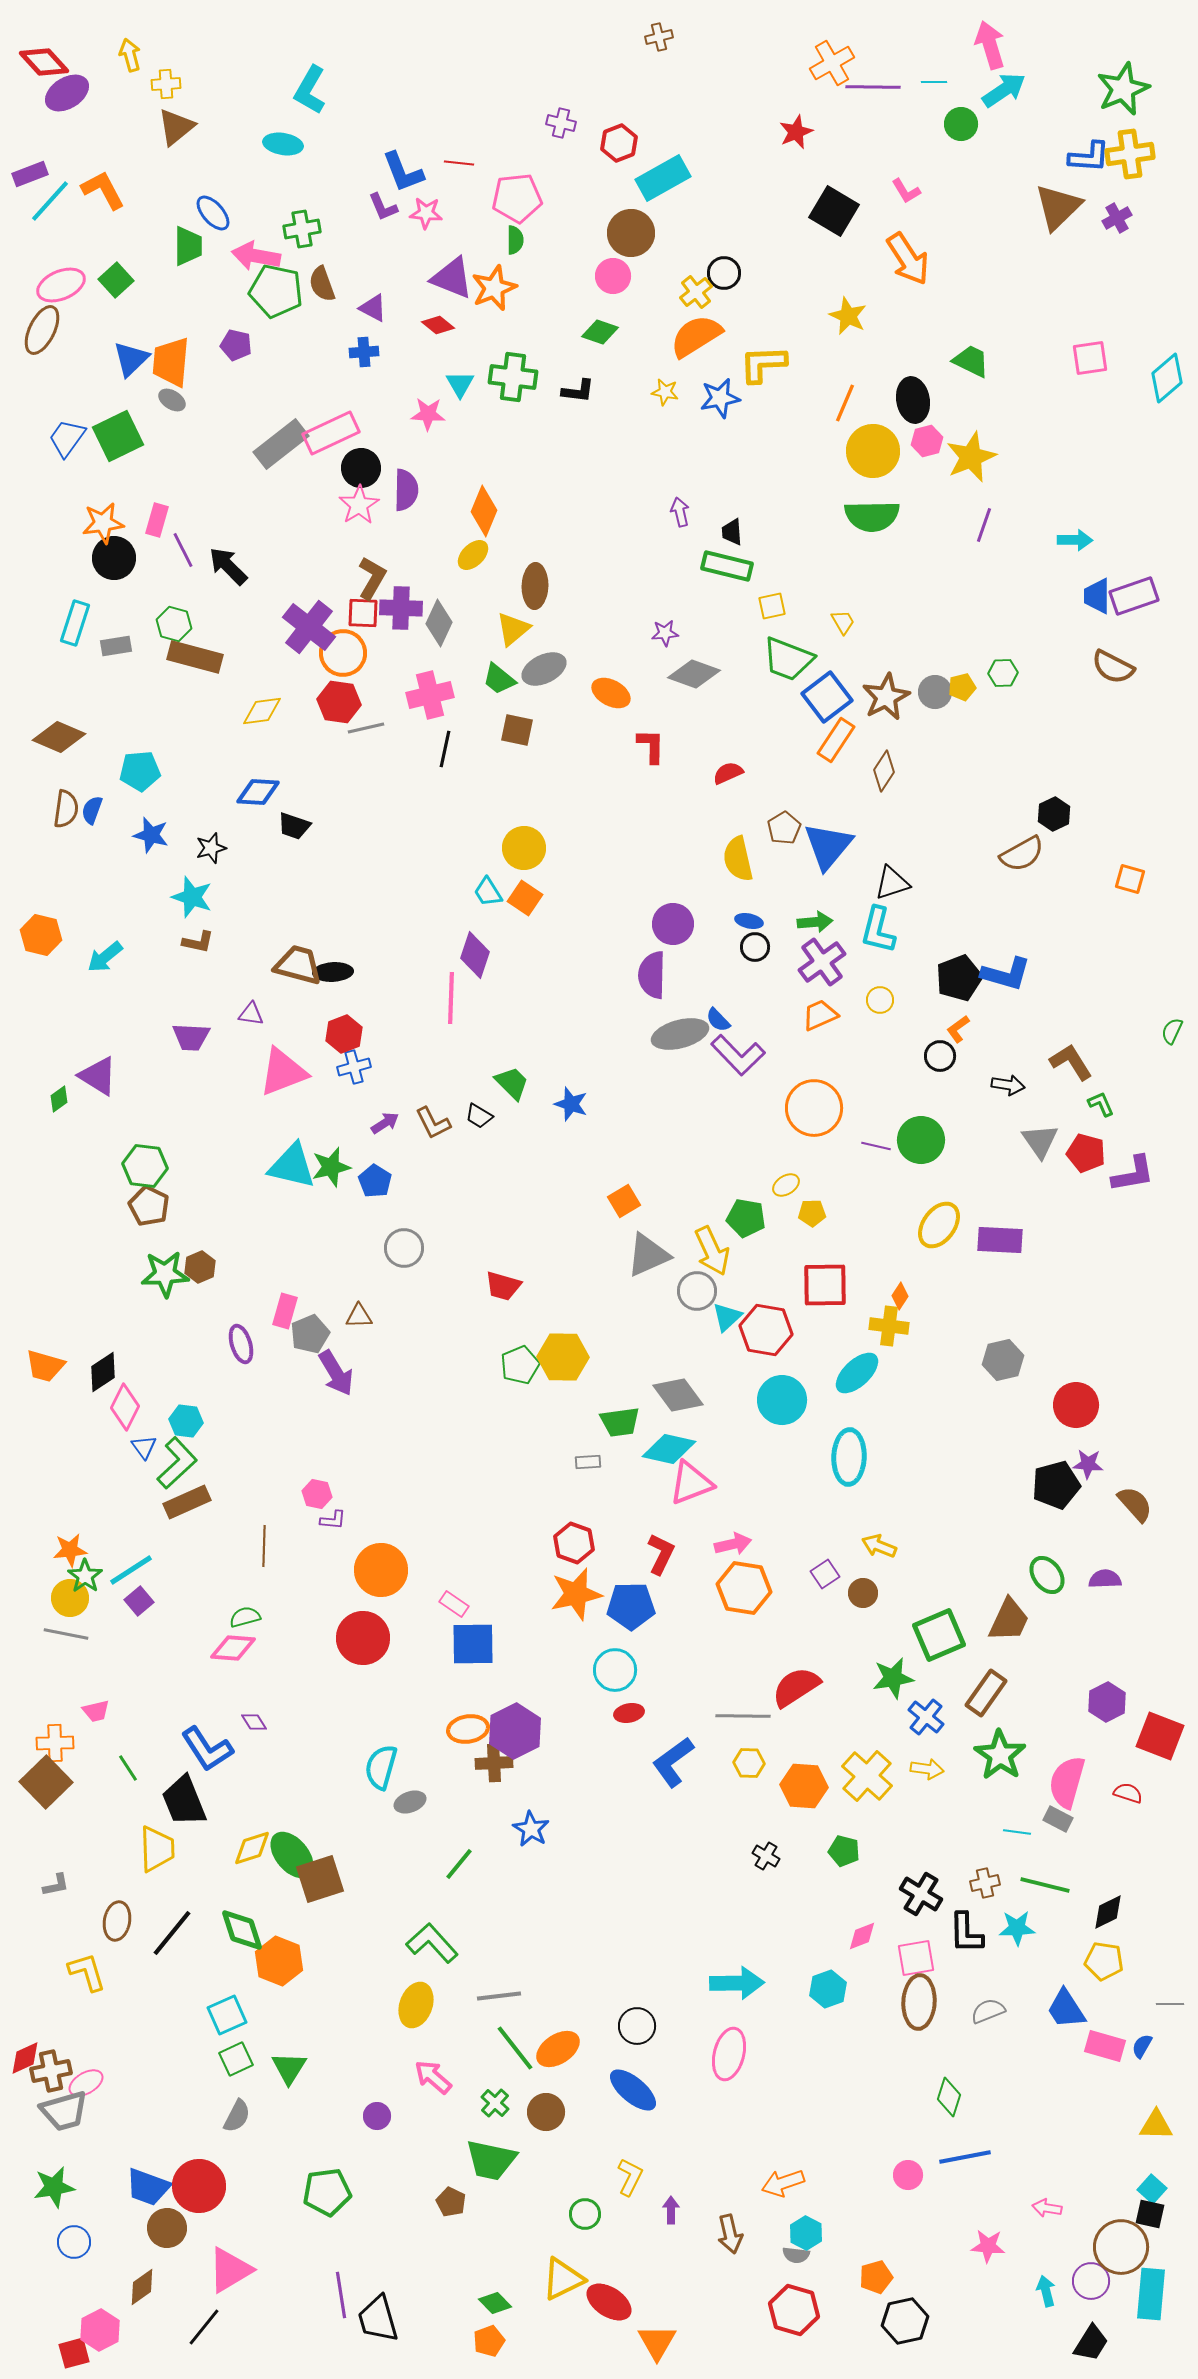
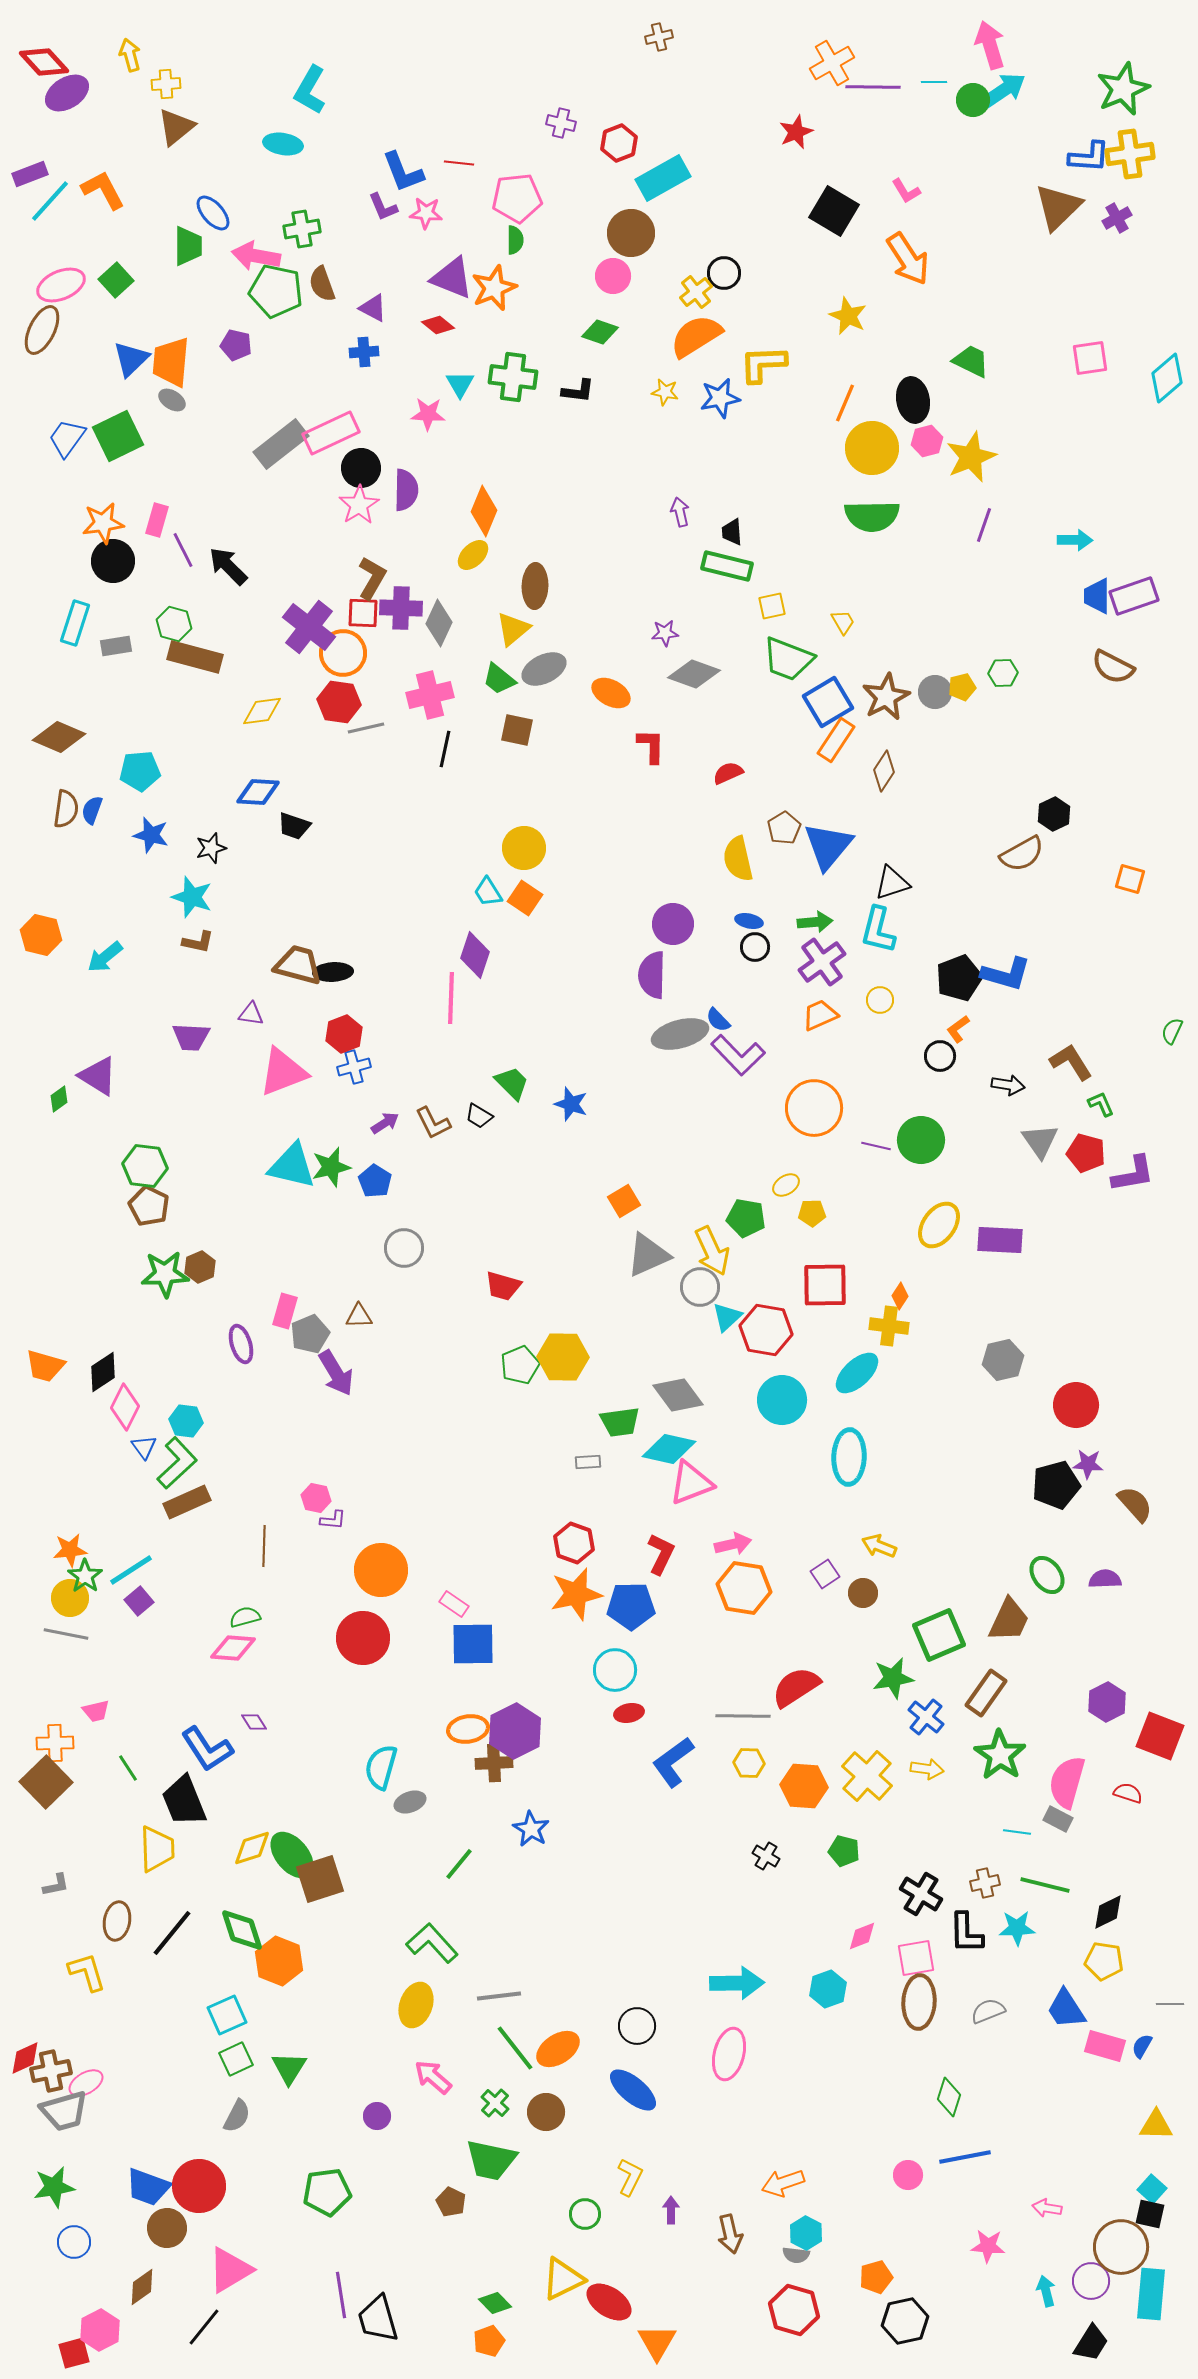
green circle at (961, 124): moved 12 px right, 24 px up
yellow circle at (873, 451): moved 1 px left, 3 px up
black circle at (114, 558): moved 1 px left, 3 px down
blue square at (827, 697): moved 1 px right, 5 px down; rotated 6 degrees clockwise
gray circle at (697, 1291): moved 3 px right, 4 px up
pink hexagon at (317, 1494): moved 1 px left, 4 px down
